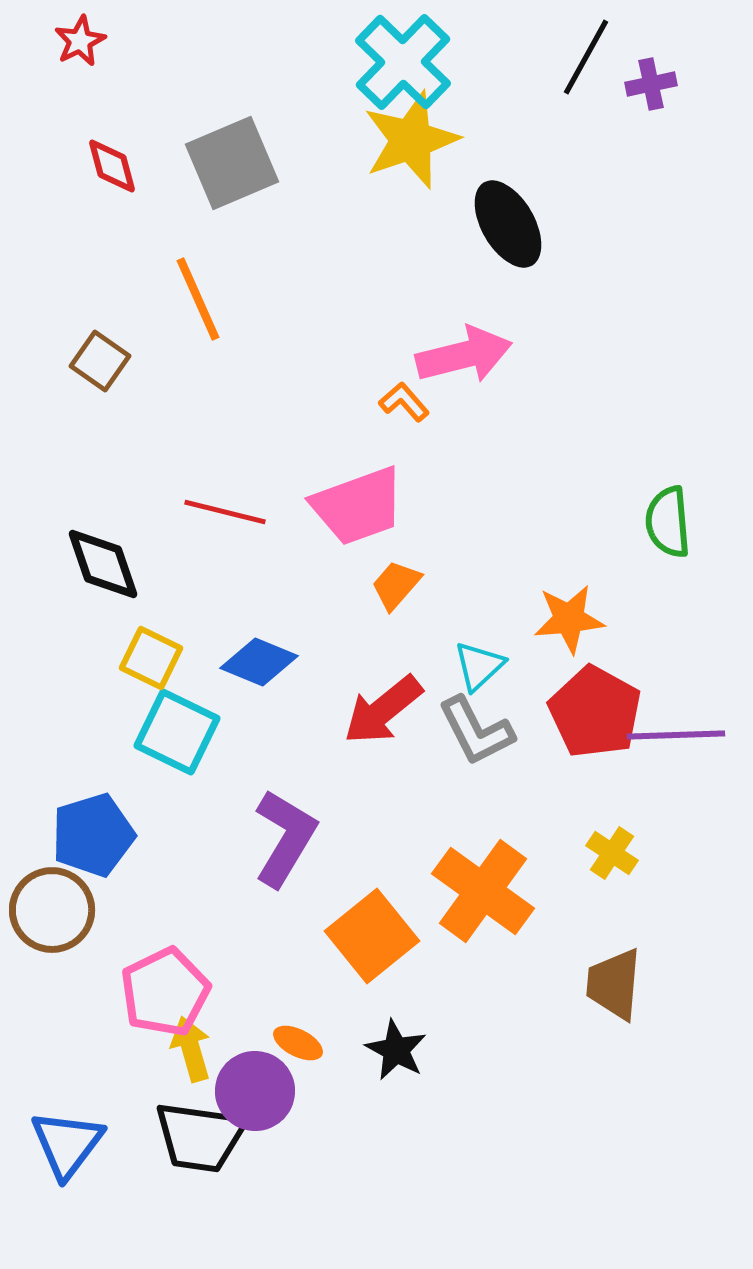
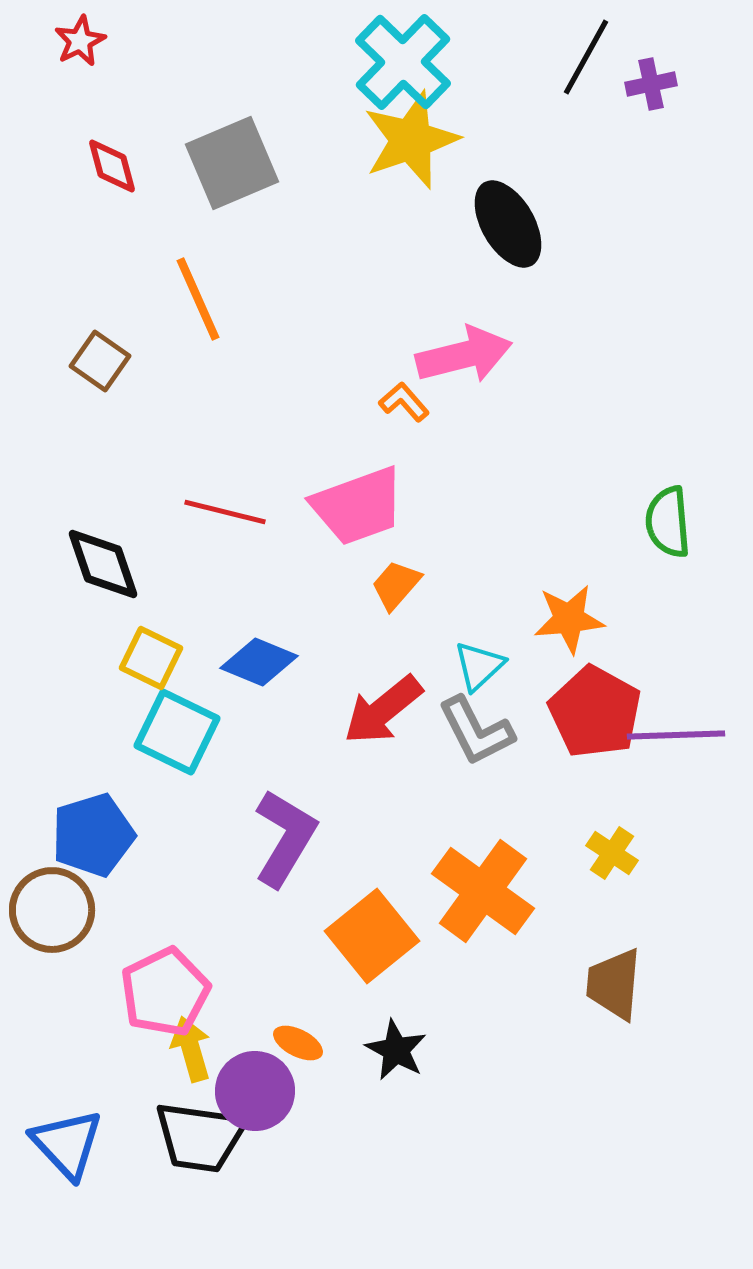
blue triangle: rotated 20 degrees counterclockwise
